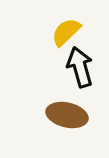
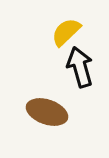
brown ellipse: moved 20 px left, 3 px up; rotated 6 degrees clockwise
